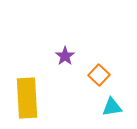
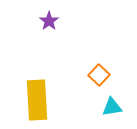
purple star: moved 16 px left, 35 px up
yellow rectangle: moved 10 px right, 2 px down
